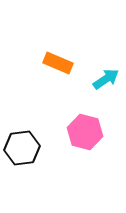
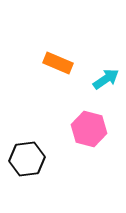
pink hexagon: moved 4 px right, 3 px up
black hexagon: moved 5 px right, 11 px down
